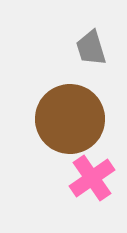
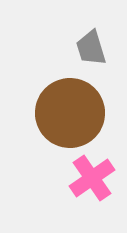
brown circle: moved 6 px up
